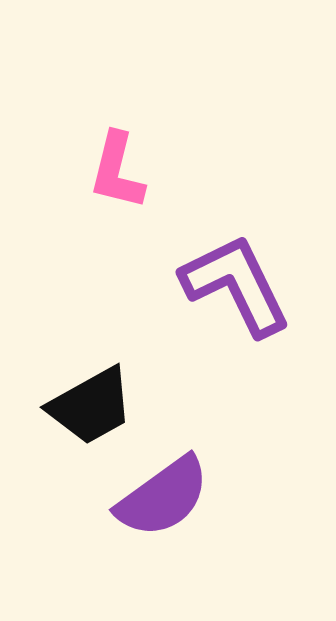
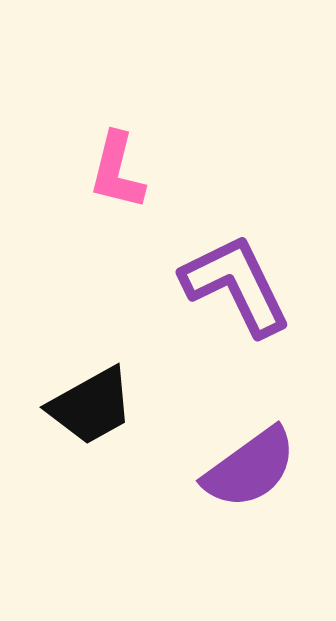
purple semicircle: moved 87 px right, 29 px up
